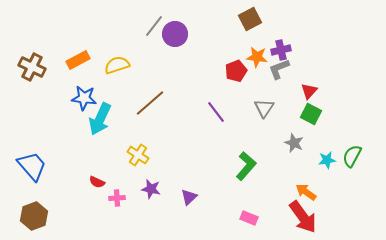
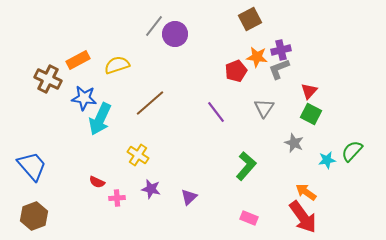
brown cross: moved 16 px right, 12 px down
green semicircle: moved 5 px up; rotated 15 degrees clockwise
